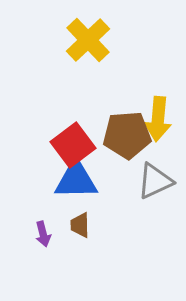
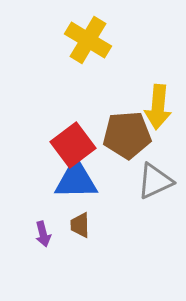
yellow cross: rotated 15 degrees counterclockwise
yellow arrow: moved 12 px up
